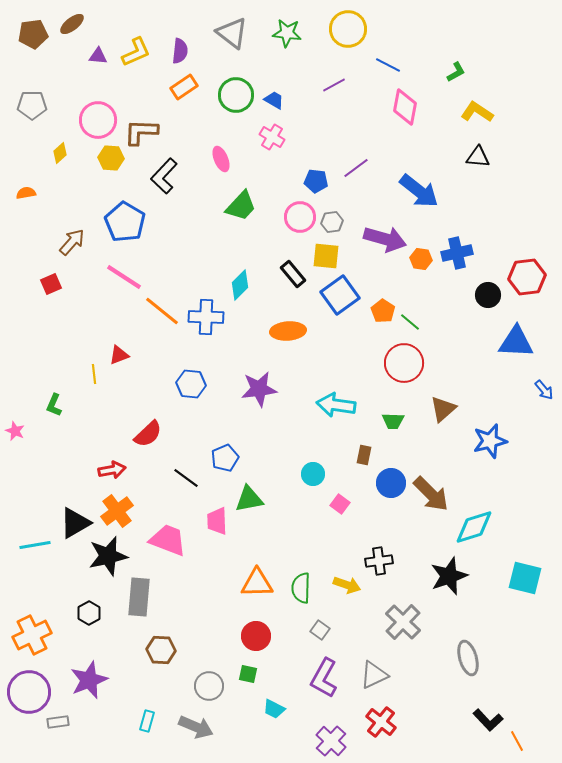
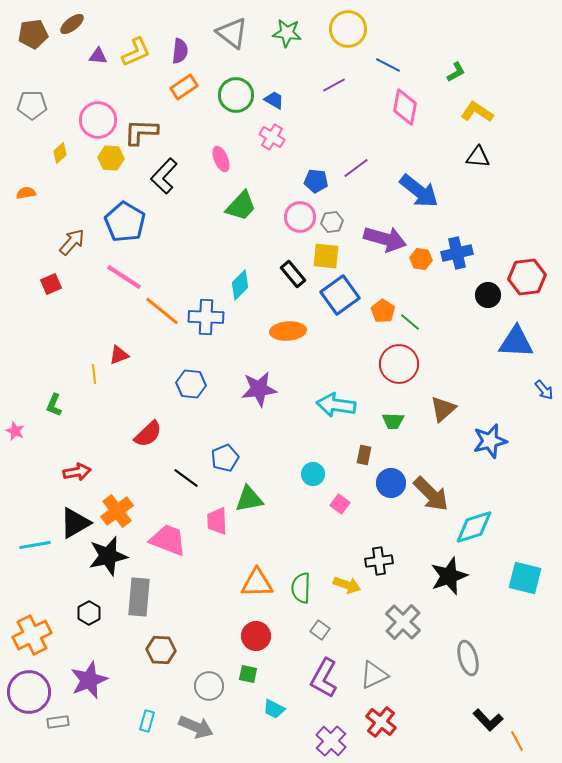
red circle at (404, 363): moved 5 px left, 1 px down
red arrow at (112, 470): moved 35 px left, 2 px down
